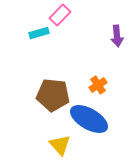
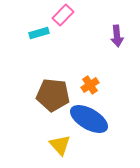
pink rectangle: moved 3 px right
orange cross: moved 8 px left
